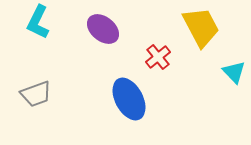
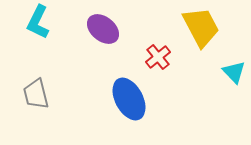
gray trapezoid: rotated 96 degrees clockwise
